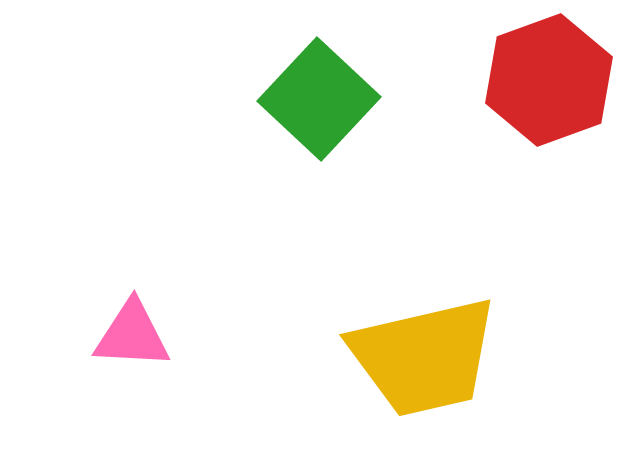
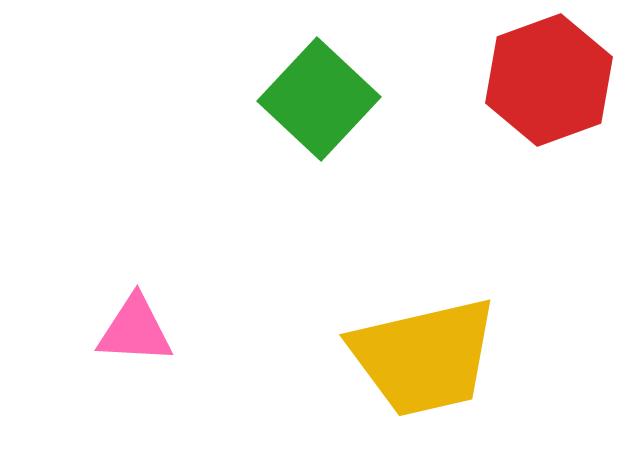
pink triangle: moved 3 px right, 5 px up
